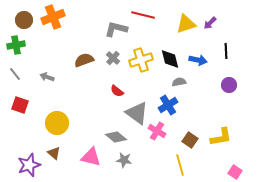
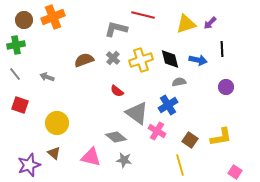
black line: moved 4 px left, 2 px up
purple circle: moved 3 px left, 2 px down
